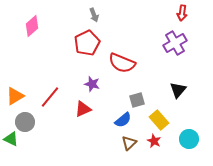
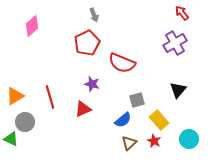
red arrow: rotated 133 degrees clockwise
red line: rotated 55 degrees counterclockwise
